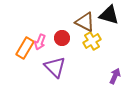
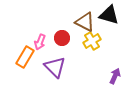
orange rectangle: moved 9 px down
